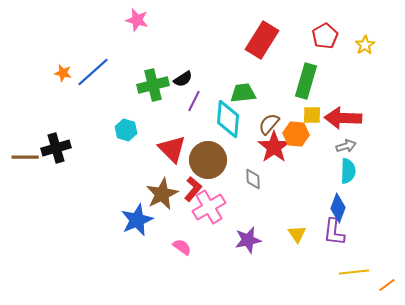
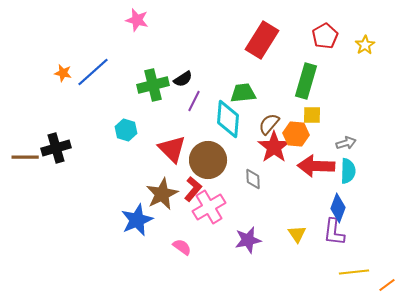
red arrow: moved 27 px left, 48 px down
gray arrow: moved 3 px up
